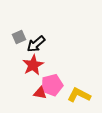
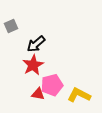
gray square: moved 8 px left, 11 px up
red triangle: moved 2 px left, 1 px down
